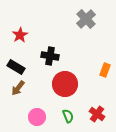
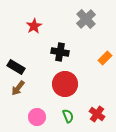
red star: moved 14 px right, 9 px up
black cross: moved 10 px right, 4 px up
orange rectangle: moved 12 px up; rotated 24 degrees clockwise
